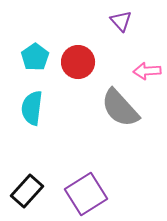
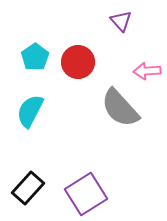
cyan semicircle: moved 2 px left, 3 px down; rotated 20 degrees clockwise
black rectangle: moved 1 px right, 3 px up
